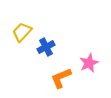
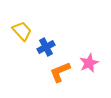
yellow trapezoid: moved 1 px up; rotated 95 degrees clockwise
orange L-shape: moved 1 px left, 6 px up
